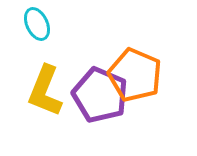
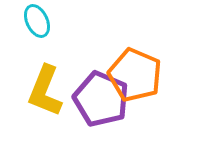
cyan ellipse: moved 3 px up
purple pentagon: moved 1 px right, 4 px down
